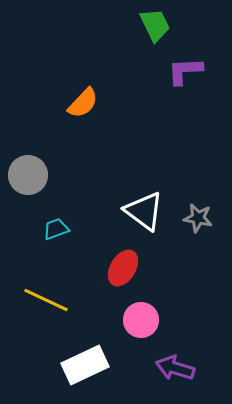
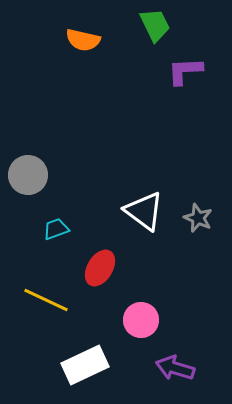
orange semicircle: moved 63 px up; rotated 60 degrees clockwise
gray star: rotated 12 degrees clockwise
red ellipse: moved 23 px left
